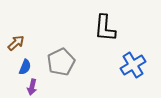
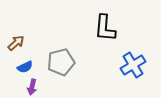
gray pentagon: rotated 12 degrees clockwise
blue semicircle: rotated 42 degrees clockwise
